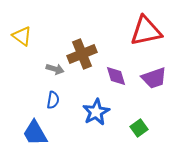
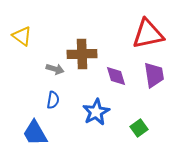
red triangle: moved 2 px right, 3 px down
brown cross: rotated 20 degrees clockwise
purple trapezoid: moved 3 px up; rotated 80 degrees counterclockwise
